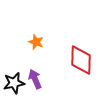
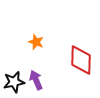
purple arrow: moved 1 px right, 1 px down
black star: moved 1 px up
